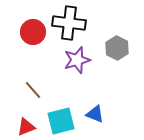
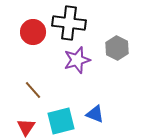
red triangle: rotated 36 degrees counterclockwise
